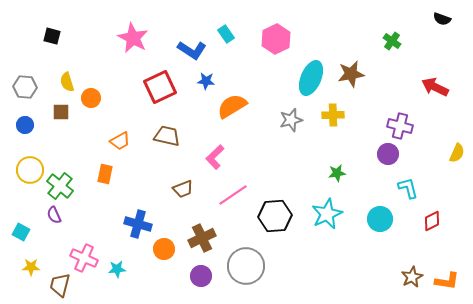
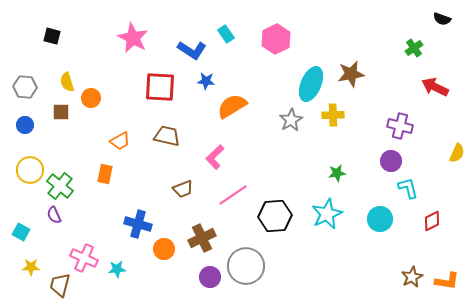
green cross at (392, 41): moved 22 px right, 7 px down; rotated 18 degrees clockwise
cyan ellipse at (311, 78): moved 6 px down
red square at (160, 87): rotated 28 degrees clockwise
gray star at (291, 120): rotated 15 degrees counterclockwise
purple circle at (388, 154): moved 3 px right, 7 px down
purple circle at (201, 276): moved 9 px right, 1 px down
